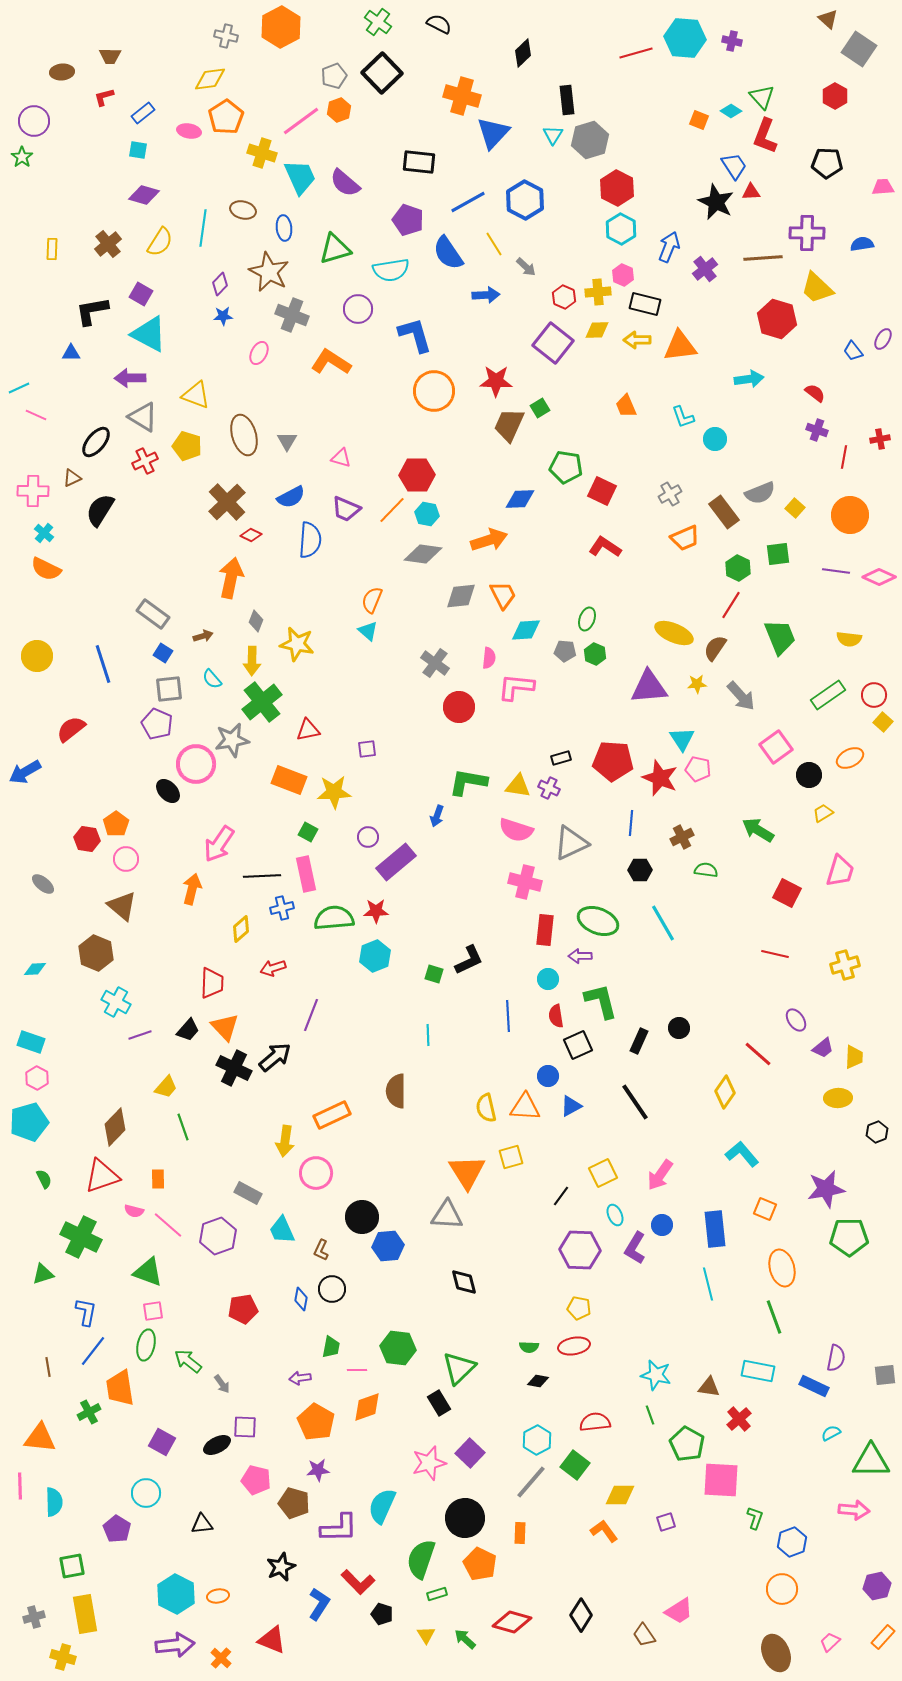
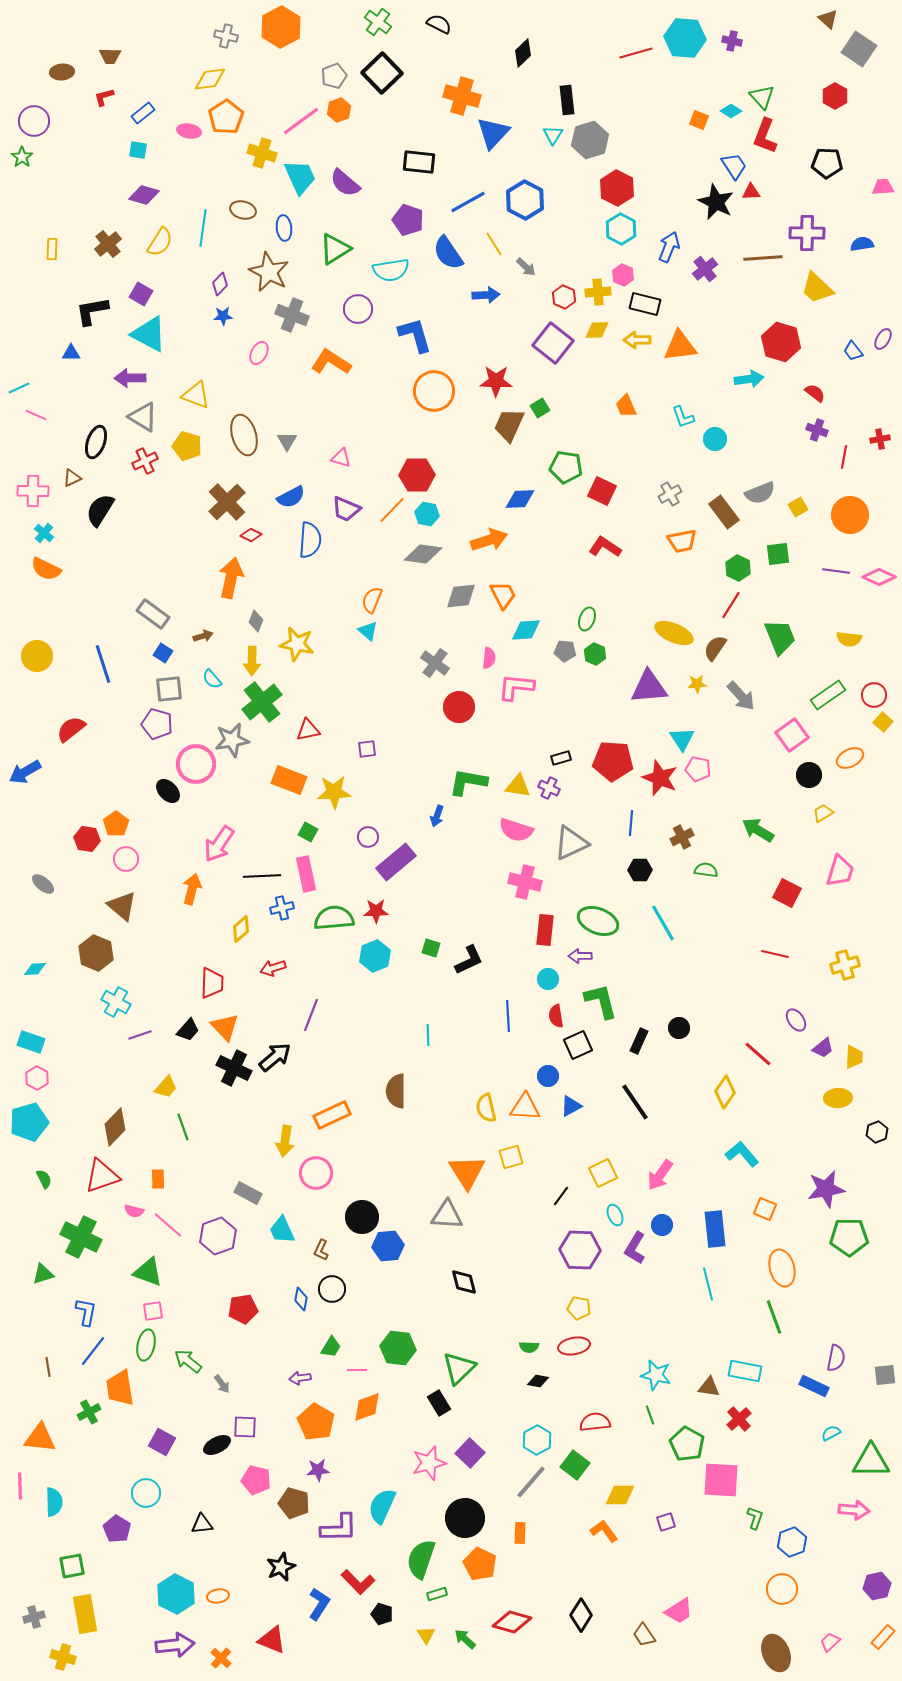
green triangle at (335, 249): rotated 16 degrees counterclockwise
red hexagon at (777, 319): moved 4 px right, 23 px down
black ellipse at (96, 442): rotated 20 degrees counterclockwise
yellow square at (795, 508): moved 3 px right, 1 px up; rotated 18 degrees clockwise
orange trapezoid at (685, 538): moved 3 px left, 3 px down; rotated 12 degrees clockwise
purple pentagon at (157, 724): rotated 8 degrees counterclockwise
pink square at (776, 747): moved 16 px right, 12 px up
green square at (434, 974): moved 3 px left, 26 px up
green trapezoid at (331, 1347): rotated 20 degrees clockwise
cyan rectangle at (758, 1371): moved 13 px left
